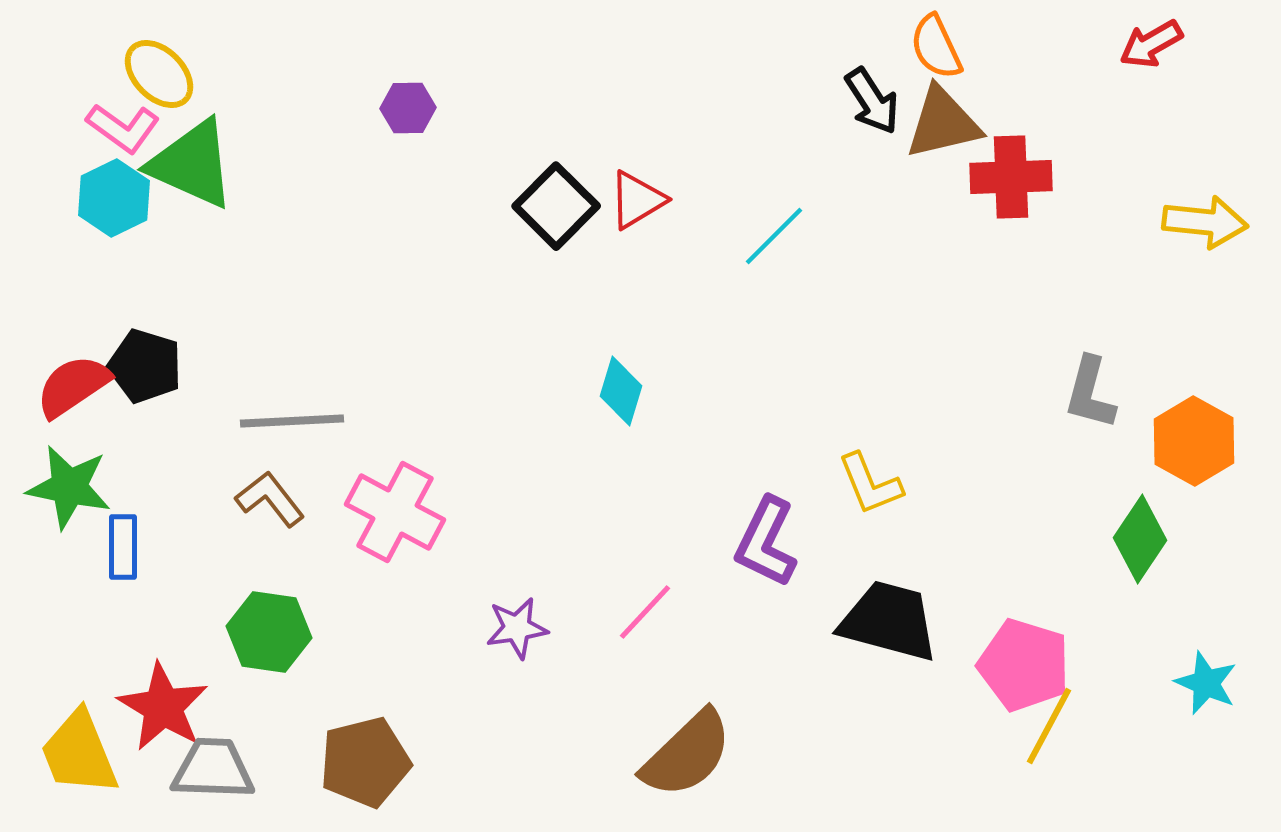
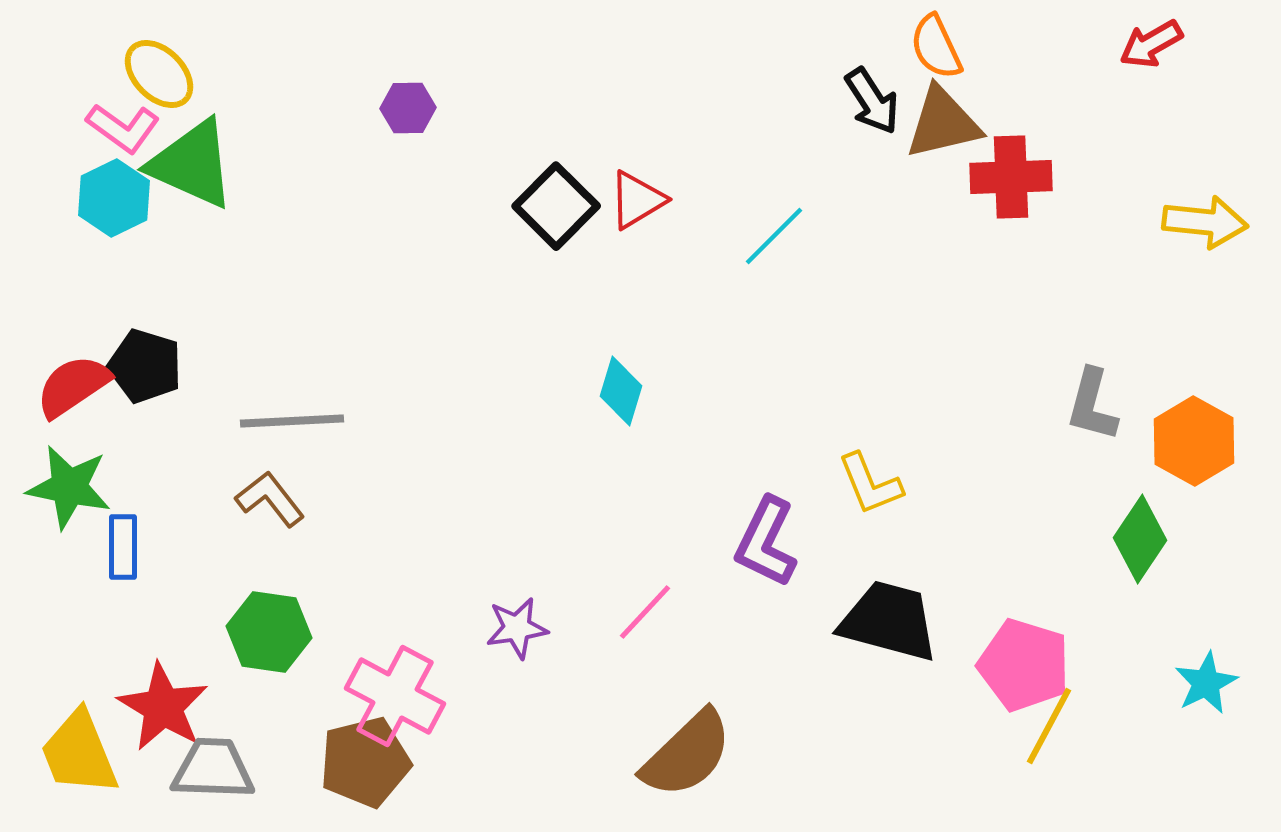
gray L-shape: moved 2 px right, 12 px down
pink cross: moved 184 px down
cyan star: rotated 22 degrees clockwise
